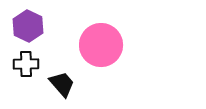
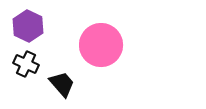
black cross: rotated 25 degrees clockwise
